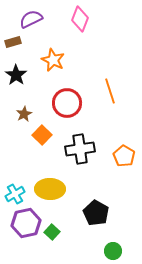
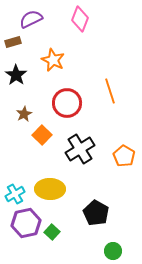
black cross: rotated 24 degrees counterclockwise
